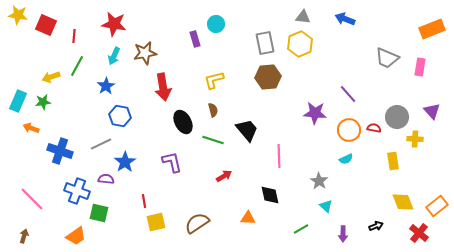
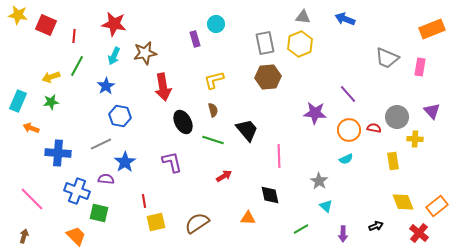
green star at (43, 102): moved 8 px right
blue cross at (60, 151): moved 2 px left, 2 px down; rotated 15 degrees counterclockwise
orange trapezoid at (76, 236): rotated 100 degrees counterclockwise
